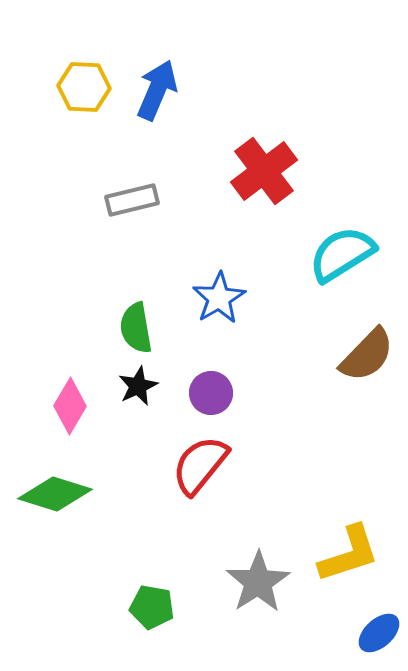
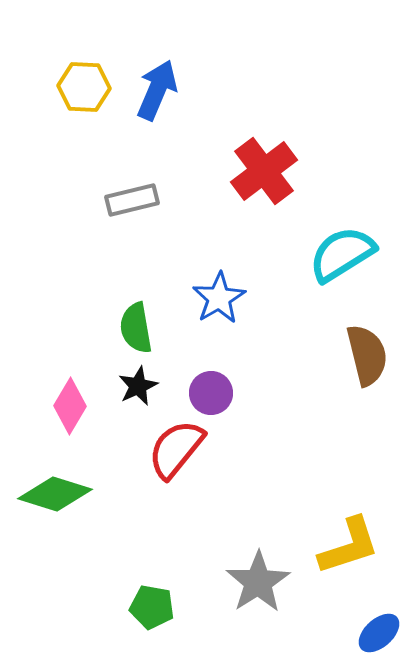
brown semicircle: rotated 58 degrees counterclockwise
red semicircle: moved 24 px left, 16 px up
yellow L-shape: moved 8 px up
